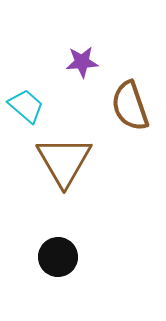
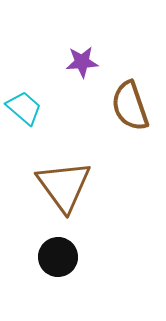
cyan trapezoid: moved 2 px left, 2 px down
brown triangle: moved 25 px down; rotated 6 degrees counterclockwise
